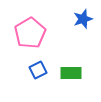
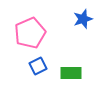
pink pentagon: rotated 8 degrees clockwise
blue square: moved 4 px up
